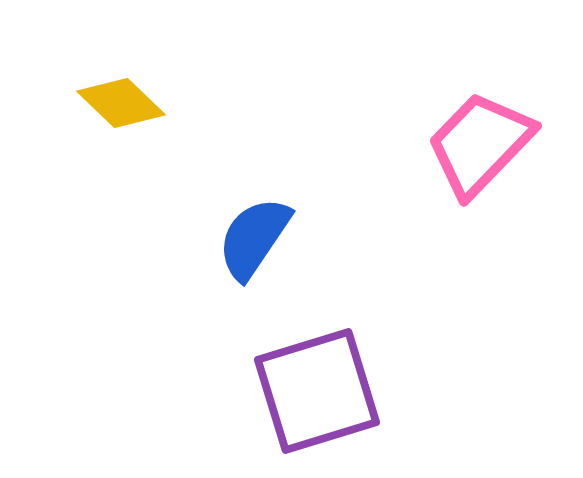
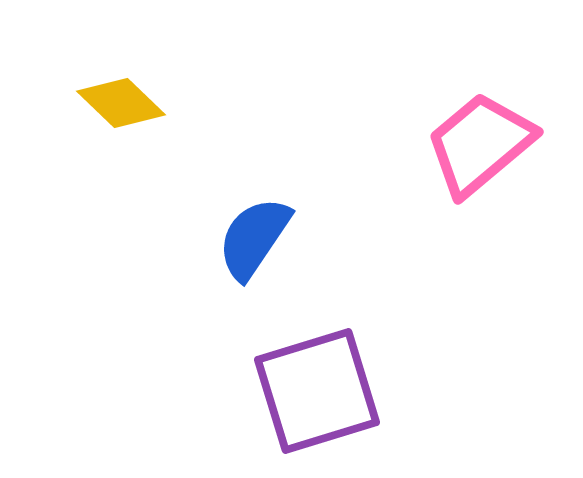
pink trapezoid: rotated 6 degrees clockwise
